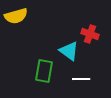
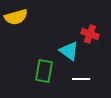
yellow semicircle: moved 1 px down
